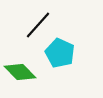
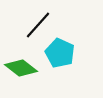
green diamond: moved 1 px right, 4 px up; rotated 8 degrees counterclockwise
